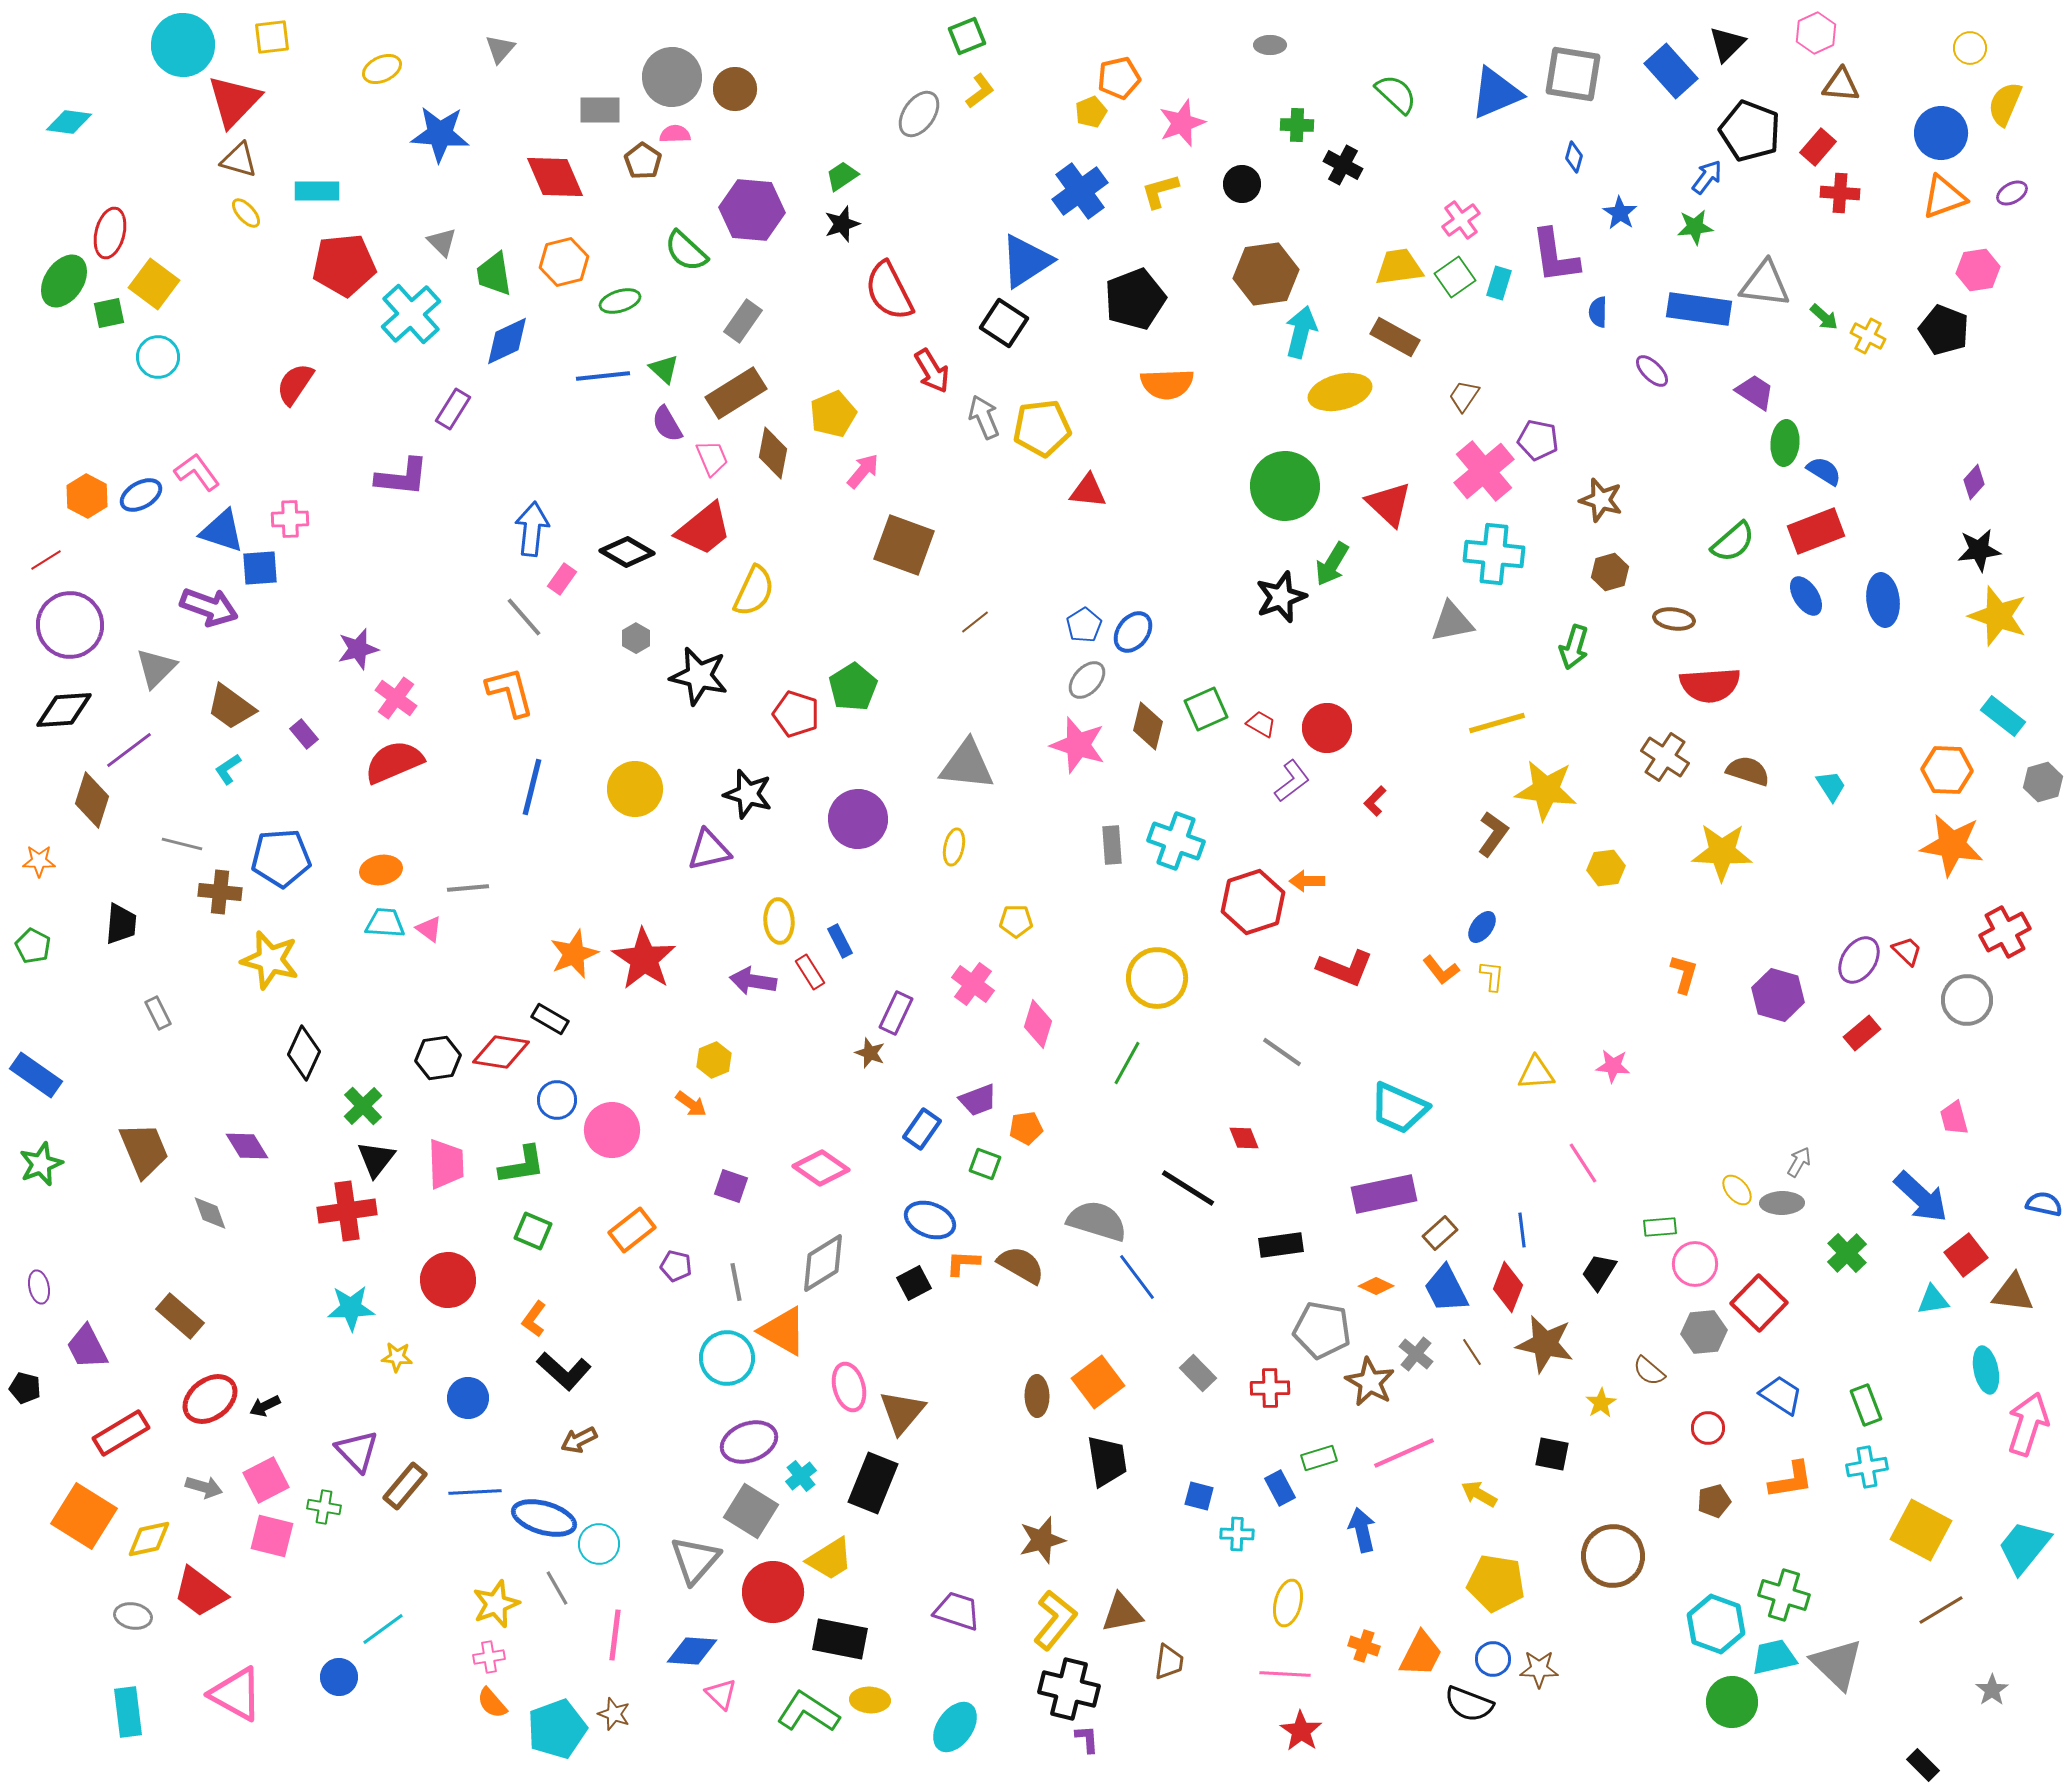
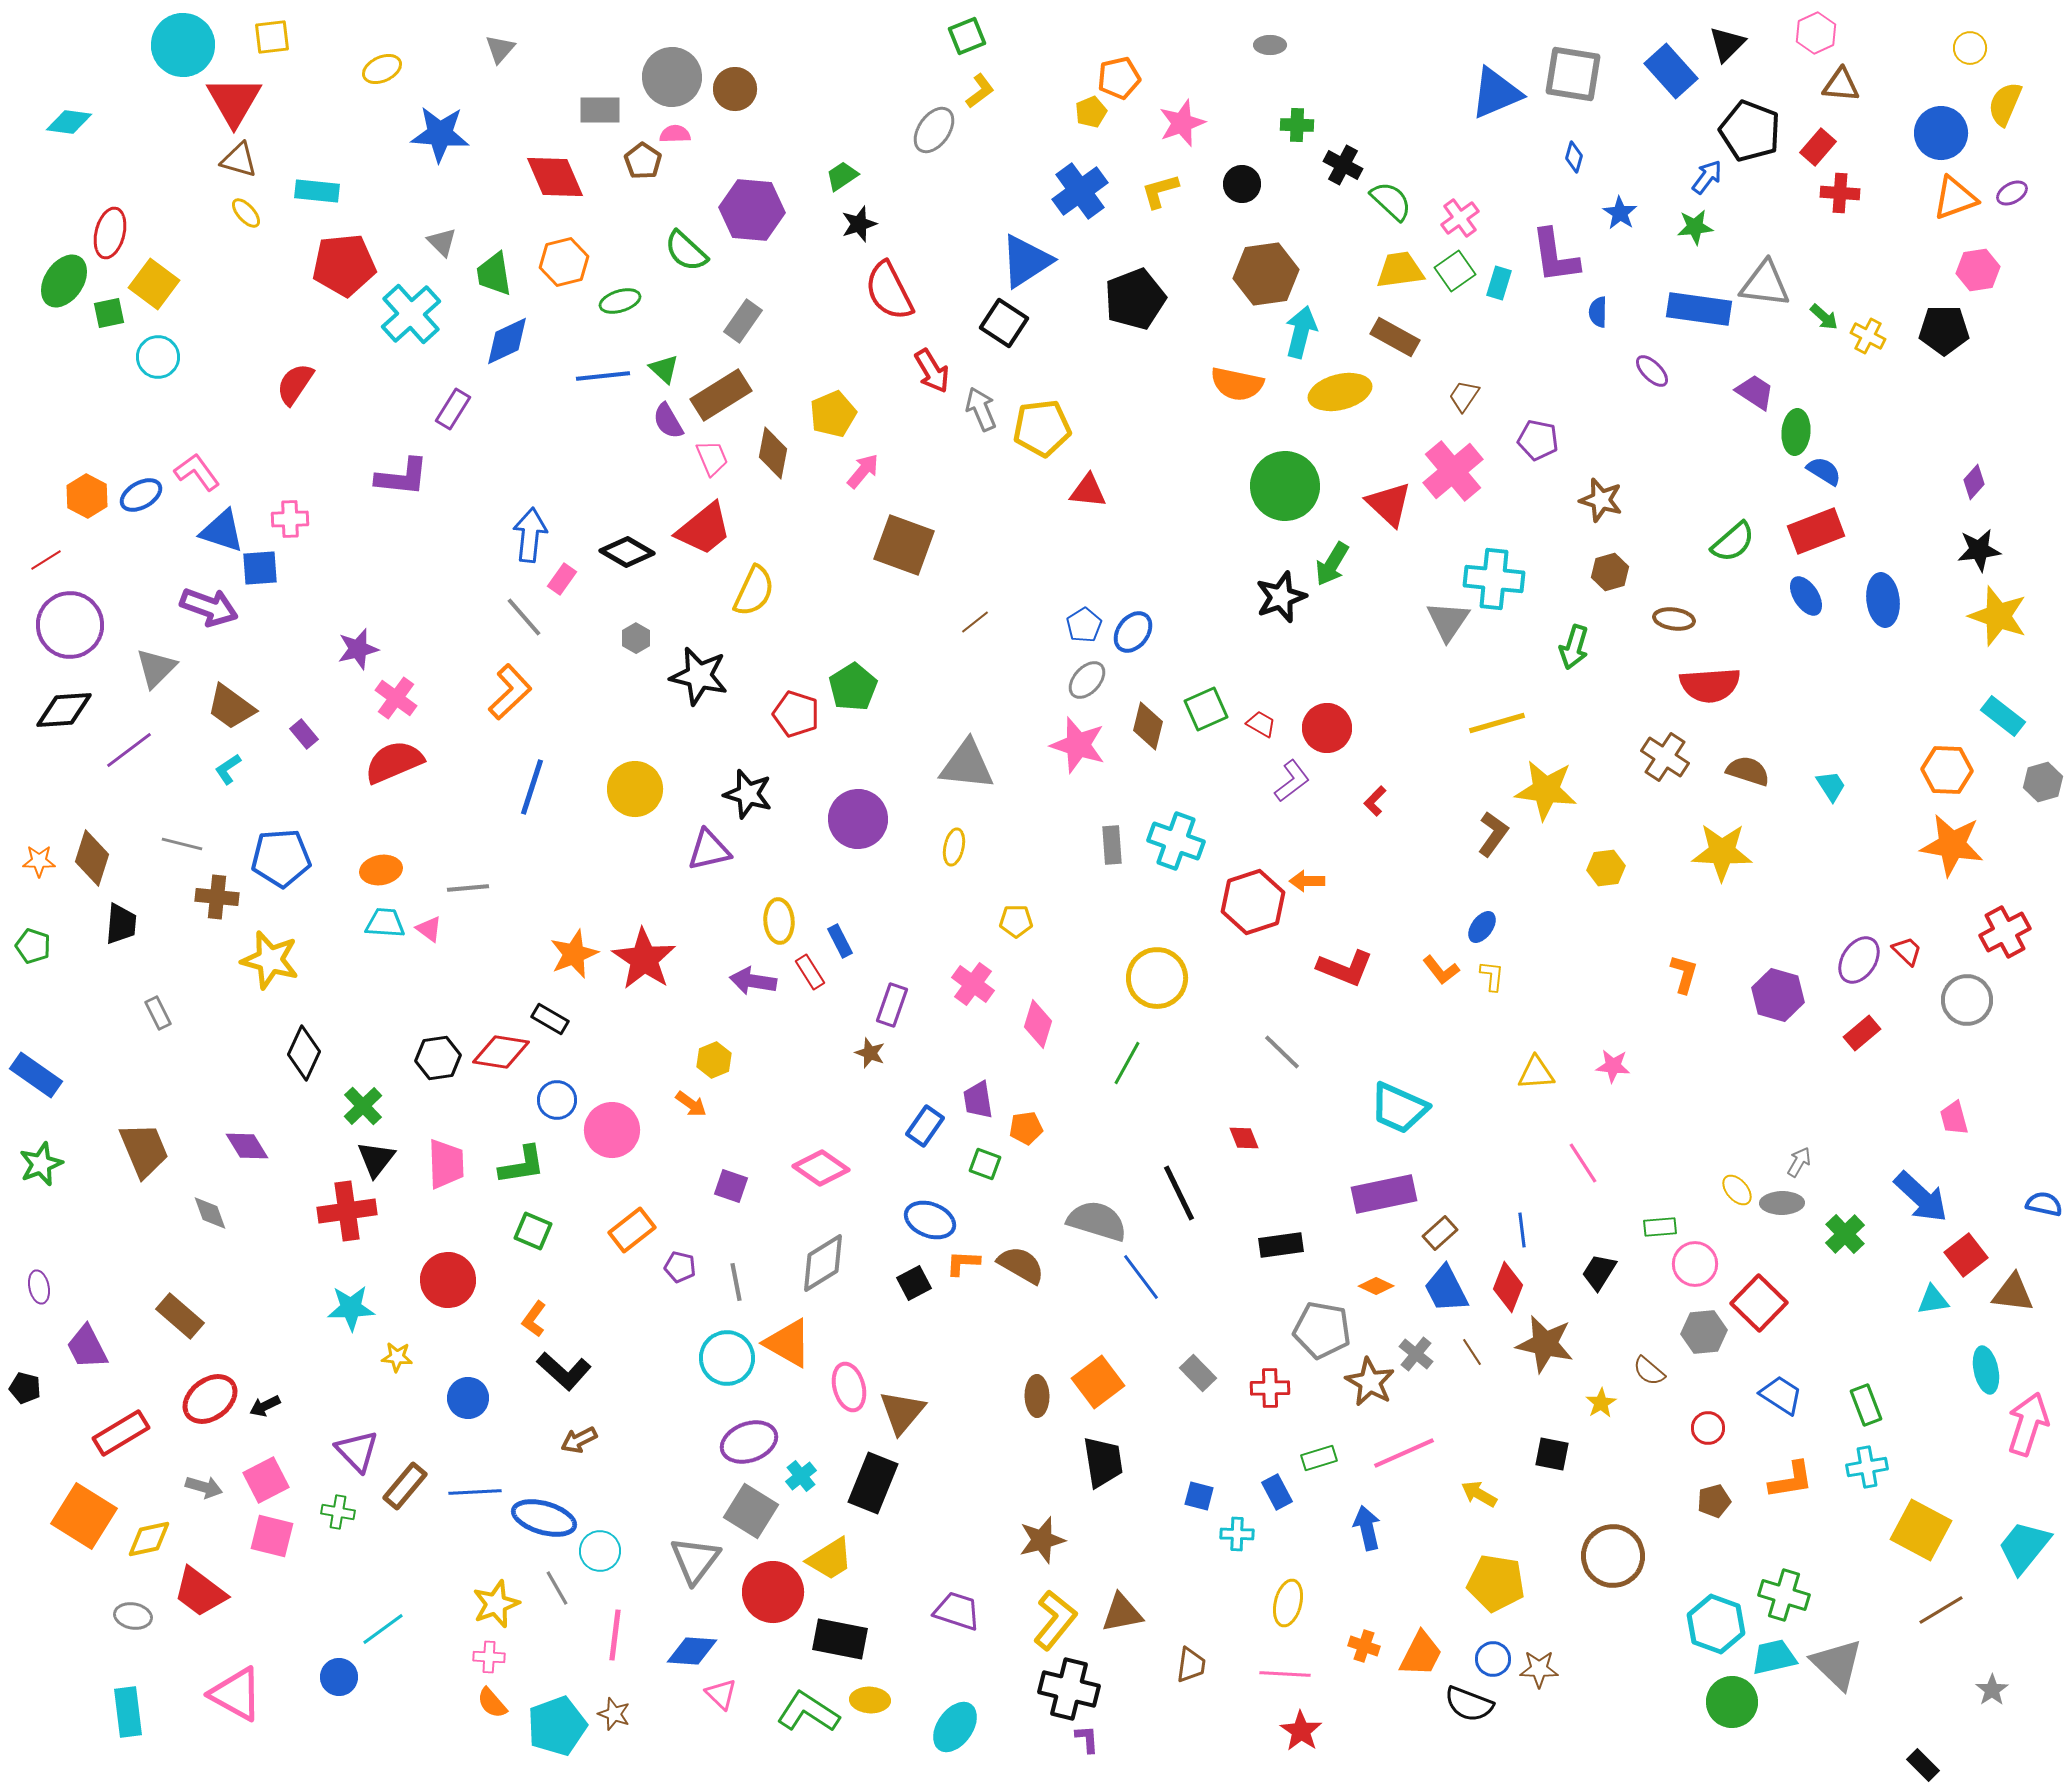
green semicircle at (1396, 94): moved 5 px left, 107 px down
red triangle at (234, 101): rotated 14 degrees counterclockwise
gray ellipse at (919, 114): moved 15 px right, 16 px down
cyan rectangle at (317, 191): rotated 6 degrees clockwise
orange triangle at (1944, 197): moved 11 px right, 1 px down
pink cross at (1461, 220): moved 1 px left, 2 px up
black star at (842, 224): moved 17 px right
yellow trapezoid at (1399, 267): moved 1 px right, 3 px down
green square at (1455, 277): moved 6 px up
black pentagon at (1944, 330): rotated 21 degrees counterclockwise
orange semicircle at (1167, 384): moved 70 px right; rotated 14 degrees clockwise
brown rectangle at (736, 393): moved 15 px left, 2 px down
gray arrow at (984, 417): moved 3 px left, 8 px up
purple semicircle at (667, 424): moved 1 px right, 3 px up
green ellipse at (1785, 443): moved 11 px right, 11 px up
pink cross at (1484, 471): moved 31 px left
blue arrow at (532, 529): moved 2 px left, 6 px down
cyan cross at (1494, 554): moved 25 px down
gray triangle at (1452, 622): moved 4 px left, 1 px up; rotated 45 degrees counterclockwise
orange L-shape at (510, 692): rotated 62 degrees clockwise
blue line at (532, 787): rotated 4 degrees clockwise
brown diamond at (92, 800): moved 58 px down
brown cross at (220, 892): moved 3 px left, 5 px down
green pentagon at (33, 946): rotated 8 degrees counterclockwise
purple rectangle at (896, 1013): moved 4 px left, 8 px up; rotated 6 degrees counterclockwise
gray line at (1282, 1052): rotated 9 degrees clockwise
purple trapezoid at (978, 1100): rotated 102 degrees clockwise
blue rectangle at (922, 1129): moved 3 px right, 3 px up
black line at (1188, 1188): moved 9 px left, 5 px down; rotated 32 degrees clockwise
green cross at (1847, 1253): moved 2 px left, 19 px up
purple pentagon at (676, 1266): moved 4 px right, 1 px down
blue line at (1137, 1277): moved 4 px right
orange triangle at (783, 1331): moved 5 px right, 12 px down
black trapezoid at (1107, 1461): moved 4 px left, 1 px down
blue rectangle at (1280, 1488): moved 3 px left, 4 px down
green cross at (324, 1507): moved 14 px right, 5 px down
blue arrow at (1362, 1530): moved 5 px right, 2 px up
cyan circle at (599, 1544): moved 1 px right, 7 px down
gray triangle at (695, 1560): rotated 4 degrees counterclockwise
pink cross at (489, 1657): rotated 12 degrees clockwise
brown trapezoid at (1169, 1662): moved 22 px right, 3 px down
cyan pentagon at (557, 1729): moved 3 px up
